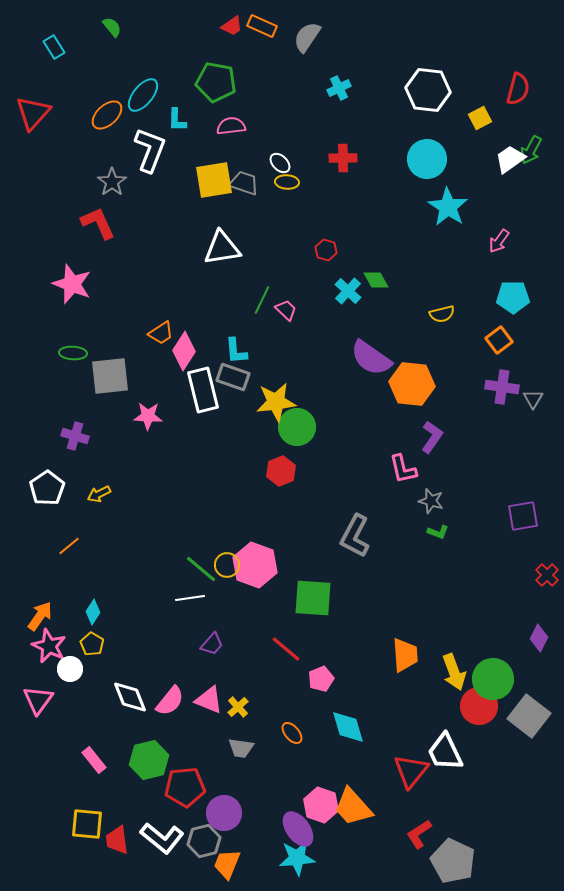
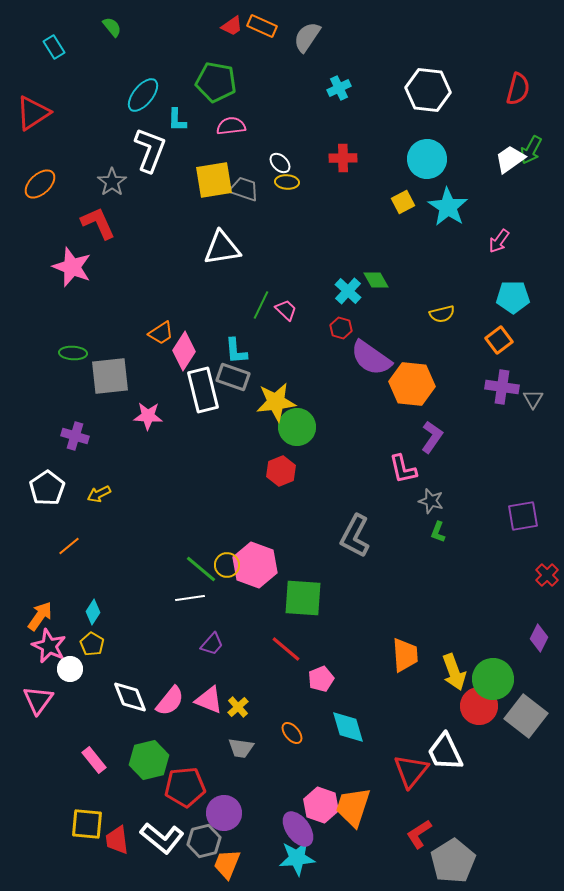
red triangle at (33, 113): rotated 15 degrees clockwise
orange ellipse at (107, 115): moved 67 px left, 69 px down
yellow square at (480, 118): moved 77 px left, 84 px down
gray trapezoid at (244, 183): moved 6 px down
red hexagon at (326, 250): moved 15 px right, 78 px down
pink star at (72, 284): moved 17 px up
green line at (262, 300): moved 1 px left, 5 px down
green L-shape at (438, 532): rotated 90 degrees clockwise
green square at (313, 598): moved 10 px left
gray square at (529, 716): moved 3 px left
orange trapezoid at (353, 807): rotated 60 degrees clockwise
gray pentagon at (453, 861): rotated 15 degrees clockwise
